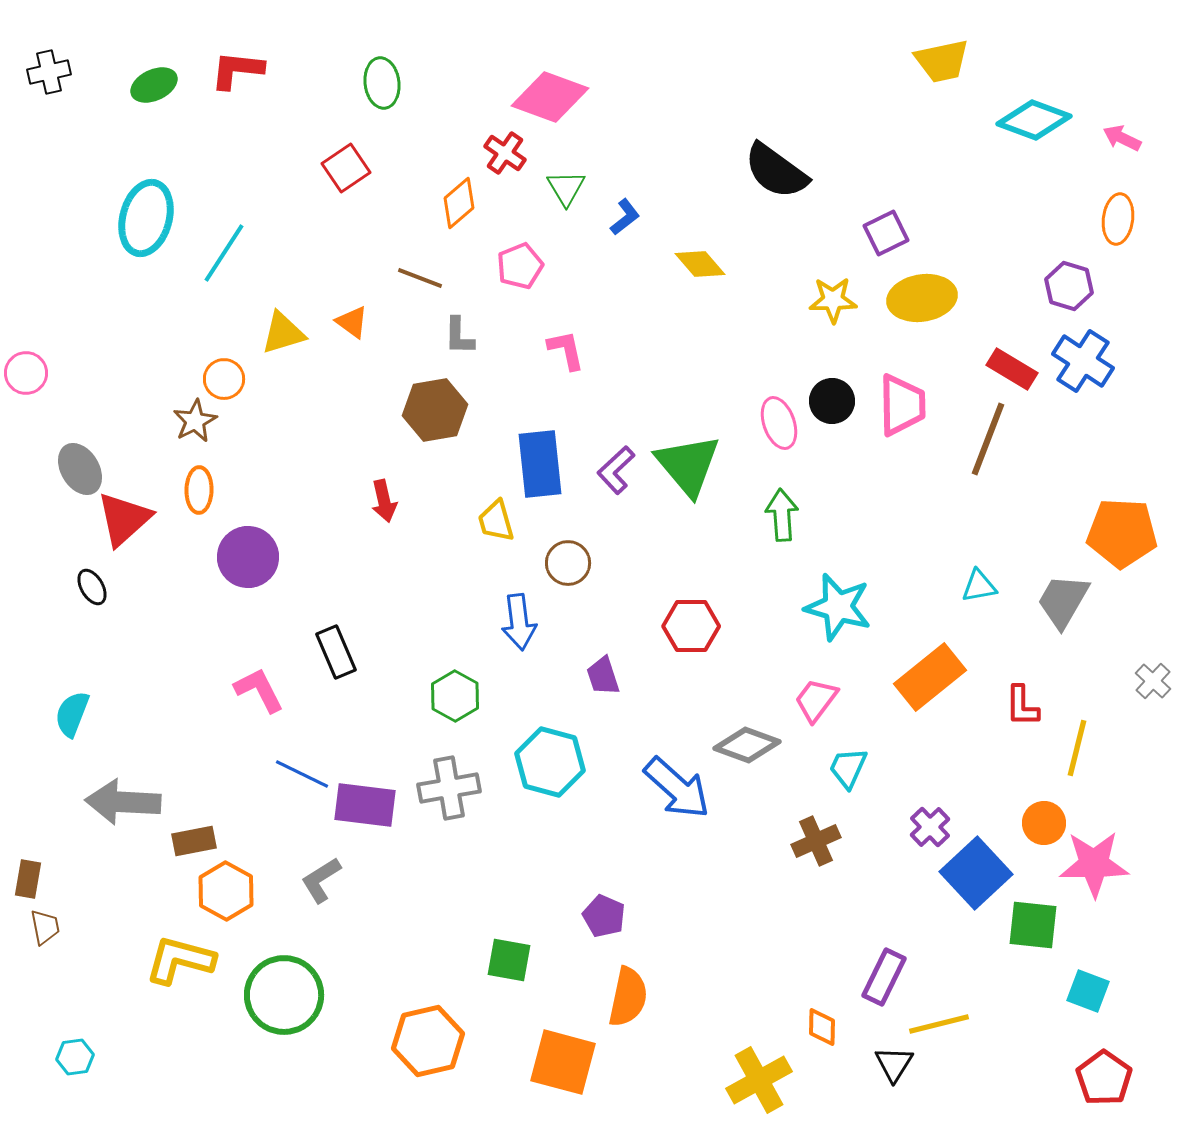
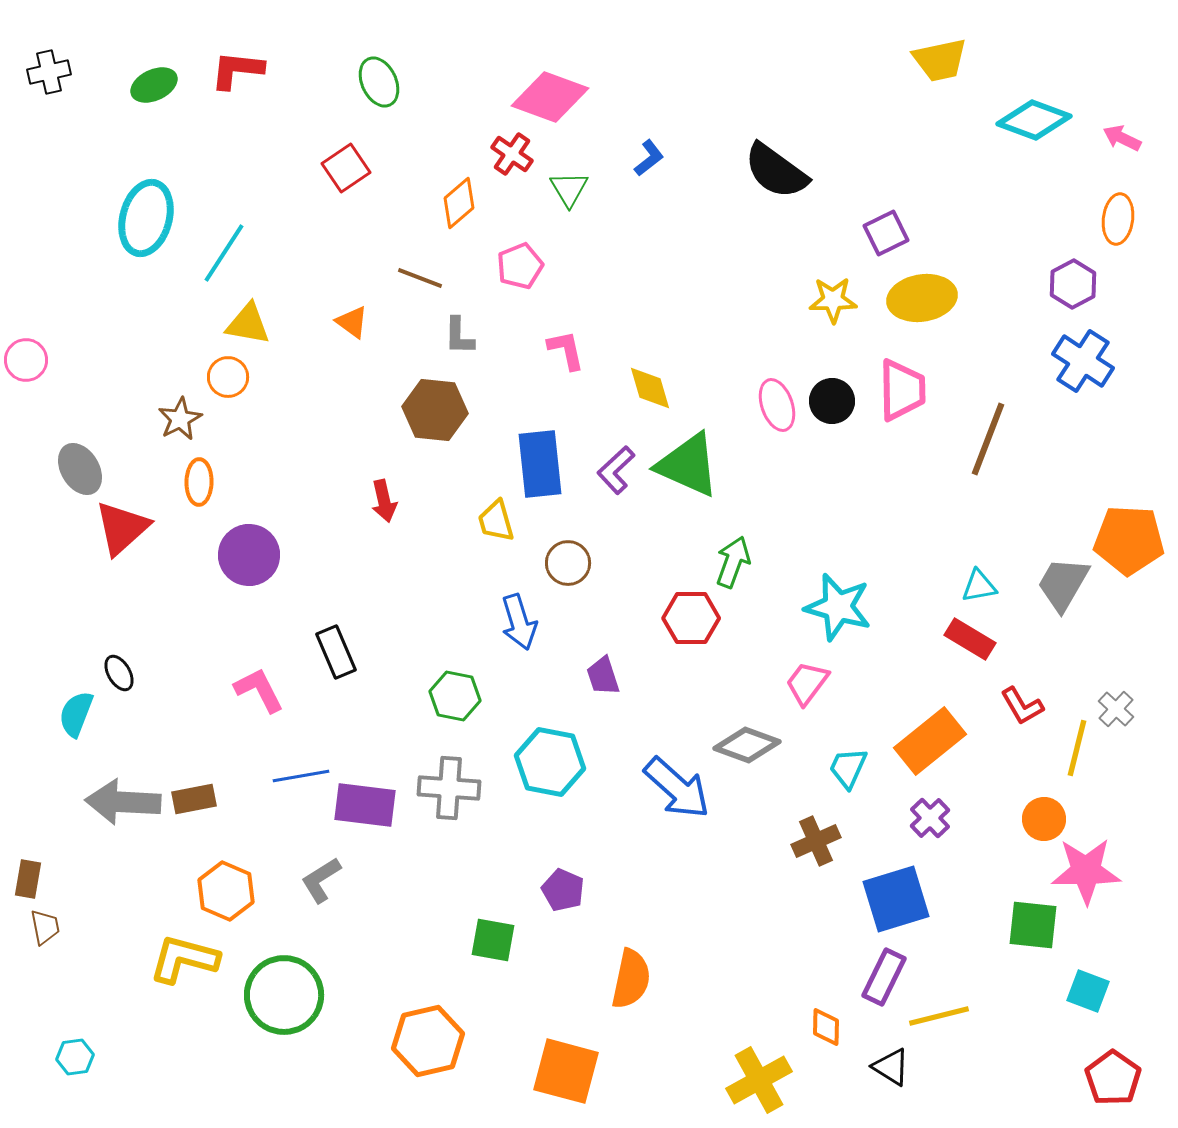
yellow trapezoid at (942, 61): moved 2 px left, 1 px up
green ellipse at (382, 83): moved 3 px left, 1 px up; rotated 18 degrees counterclockwise
red cross at (505, 153): moved 7 px right, 1 px down
green triangle at (566, 188): moved 3 px right, 1 px down
blue L-shape at (625, 217): moved 24 px right, 59 px up
yellow diamond at (700, 264): moved 50 px left, 124 px down; rotated 24 degrees clockwise
purple hexagon at (1069, 286): moved 4 px right, 2 px up; rotated 15 degrees clockwise
yellow triangle at (283, 333): moved 35 px left, 9 px up; rotated 27 degrees clockwise
red rectangle at (1012, 369): moved 42 px left, 270 px down
pink circle at (26, 373): moved 13 px up
orange circle at (224, 379): moved 4 px right, 2 px up
pink trapezoid at (902, 405): moved 15 px up
brown hexagon at (435, 410): rotated 16 degrees clockwise
brown star at (195, 421): moved 15 px left, 2 px up
pink ellipse at (779, 423): moved 2 px left, 18 px up
green triangle at (688, 465): rotated 26 degrees counterclockwise
orange ellipse at (199, 490): moved 8 px up
green arrow at (782, 515): moved 49 px left, 47 px down; rotated 24 degrees clockwise
red triangle at (124, 519): moved 2 px left, 9 px down
orange pentagon at (1122, 533): moved 7 px right, 7 px down
purple circle at (248, 557): moved 1 px right, 2 px up
black ellipse at (92, 587): moved 27 px right, 86 px down
gray trapezoid at (1063, 601): moved 17 px up
blue arrow at (519, 622): rotated 10 degrees counterclockwise
red hexagon at (691, 626): moved 8 px up
orange rectangle at (930, 677): moved 64 px down
gray cross at (1153, 681): moved 37 px left, 28 px down
green hexagon at (455, 696): rotated 18 degrees counterclockwise
pink trapezoid at (816, 700): moved 9 px left, 17 px up
red L-shape at (1022, 706): rotated 30 degrees counterclockwise
cyan semicircle at (72, 714): moved 4 px right
cyan hexagon at (550, 762): rotated 4 degrees counterclockwise
blue line at (302, 774): moved 1 px left, 2 px down; rotated 36 degrees counterclockwise
gray cross at (449, 788): rotated 14 degrees clockwise
orange circle at (1044, 823): moved 4 px up
purple cross at (930, 827): moved 9 px up
brown rectangle at (194, 841): moved 42 px up
pink star at (1094, 864): moved 8 px left, 7 px down
blue square at (976, 873): moved 80 px left, 26 px down; rotated 26 degrees clockwise
orange hexagon at (226, 891): rotated 6 degrees counterclockwise
purple pentagon at (604, 916): moved 41 px left, 26 px up
yellow L-shape at (180, 960): moved 4 px right, 1 px up
green square at (509, 960): moved 16 px left, 20 px up
orange semicircle at (628, 997): moved 3 px right, 18 px up
yellow line at (939, 1024): moved 8 px up
orange diamond at (822, 1027): moved 4 px right
orange square at (563, 1062): moved 3 px right, 9 px down
black triangle at (894, 1064): moved 3 px left, 3 px down; rotated 30 degrees counterclockwise
red pentagon at (1104, 1078): moved 9 px right
